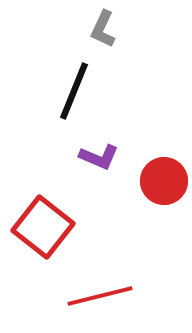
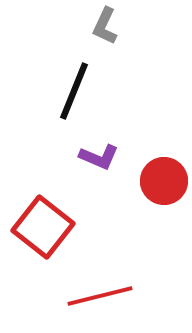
gray L-shape: moved 2 px right, 3 px up
